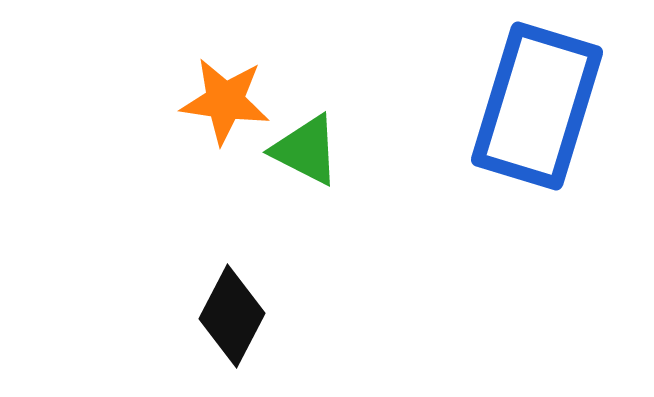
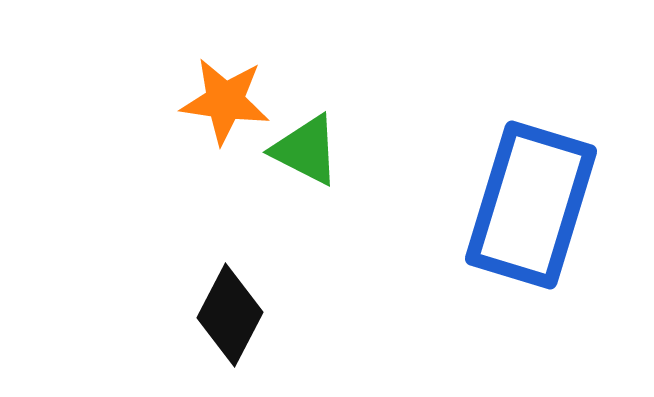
blue rectangle: moved 6 px left, 99 px down
black diamond: moved 2 px left, 1 px up
